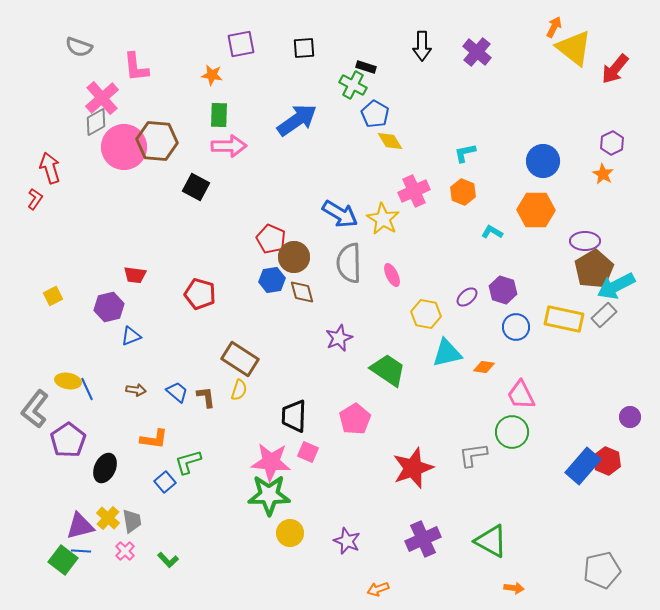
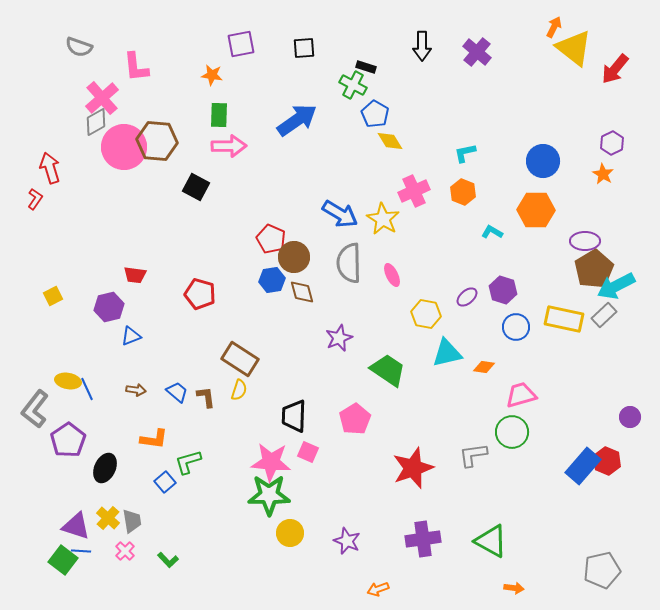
pink trapezoid at (521, 395): rotated 100 degrees clockwise
purple triangle at (80, 526): moved 4 px left; rotated 32 degrees clockwise
purple cross at (423, 539): rotated 16 degrees clockwise
